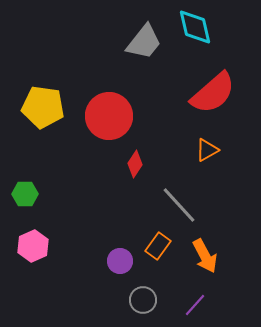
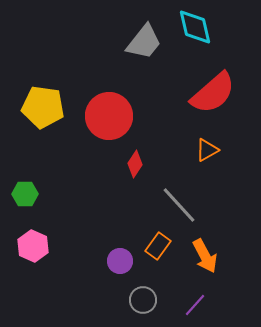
pink hexagon: rotated 12 degrees counterclockwise
